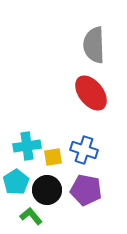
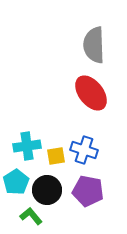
yellow square: moved 3 px right, 1 px up
purple pentagon: moved 2 px right, 1 px down
